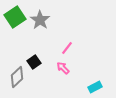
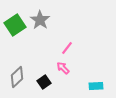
green square: moved 8 px down
black square: moved 10 px right, 20 px down
cyan rectangle: moved 1 px right, 1 px up; rotated 24 degrees clockwise
